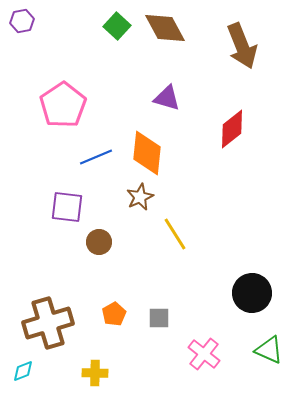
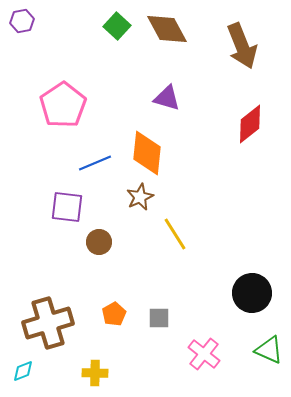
brown diamond: moved 2 px right, 1 px down
red diamond: moved 18 px right, 5 px up
blue line: moved 1 px left, 6 px down
